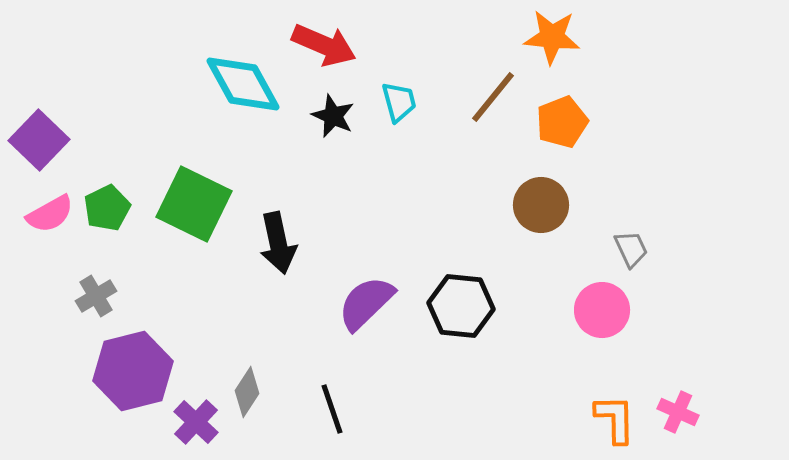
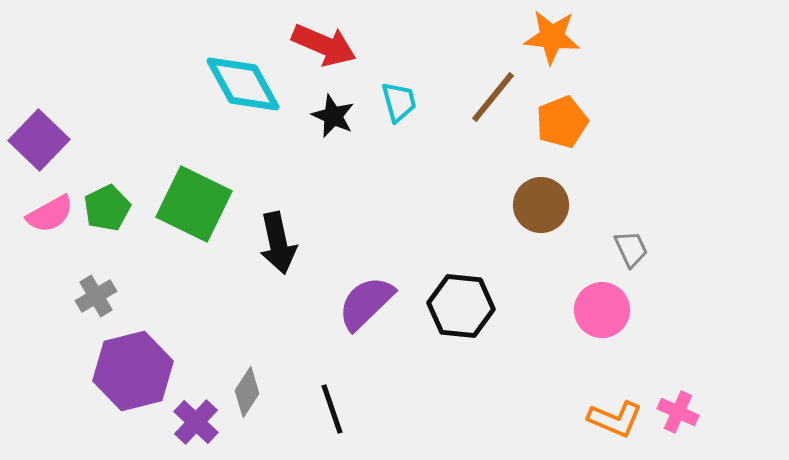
orange L-shape: rotated 114 degrees clockwise
